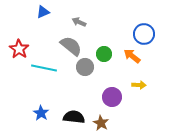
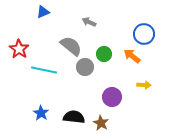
gray arrow: moved 10 px right
cyan line: moved 2 px down
yellow arrow: moved 5 px right
